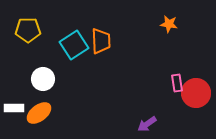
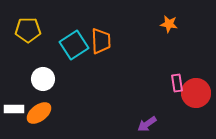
white rectangle: moved 1 px down
